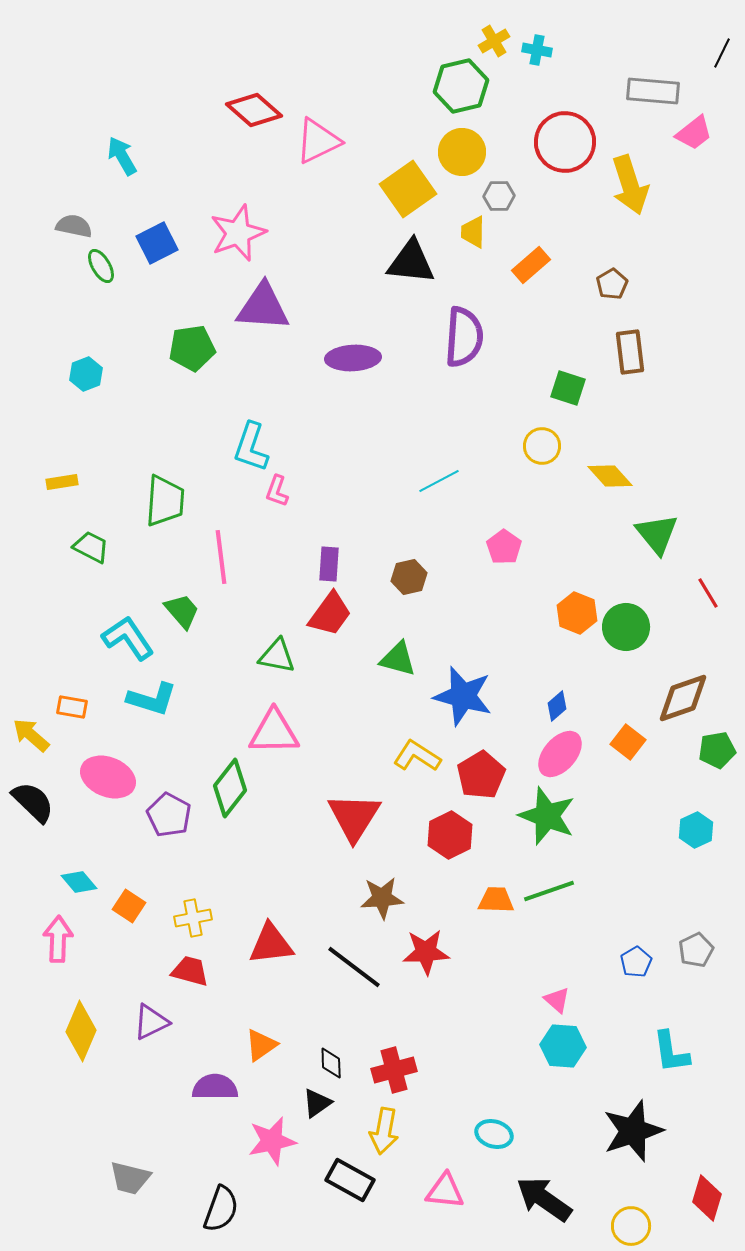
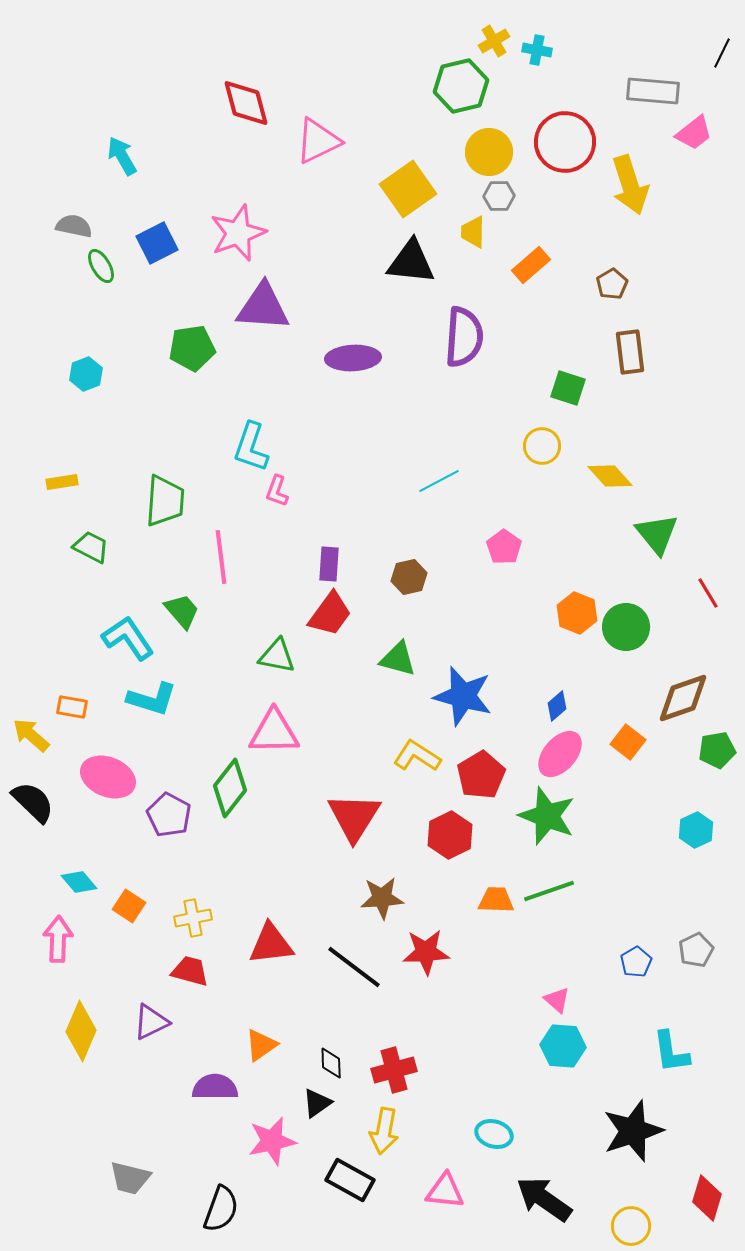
red diamond at (254, 110): moved 8 px left, 7 px up; rotated 34 degrees clockwise
yellow circle at (462, 152): moved 27 px right
